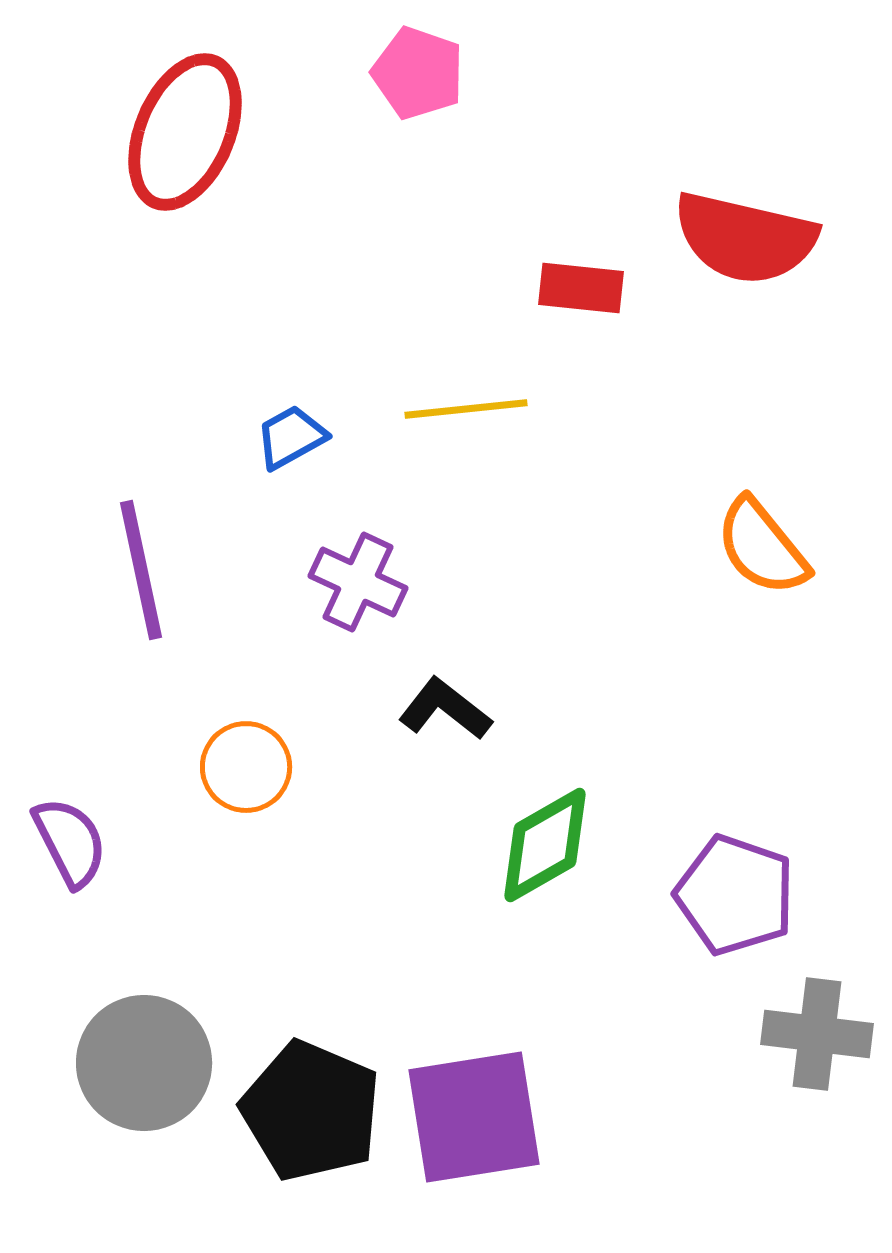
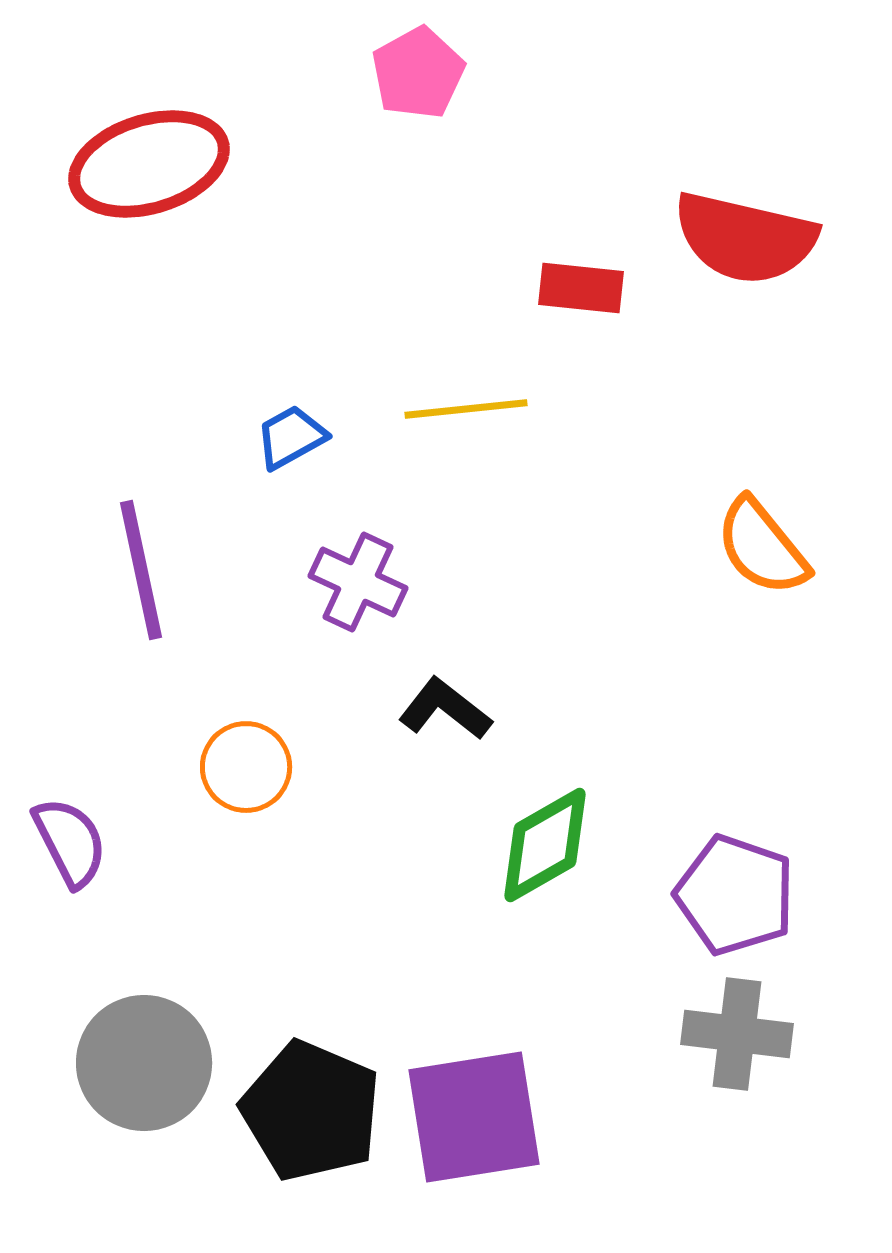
pink pentagon: rotated 24 degrees clockwise
red ellipse: moved 36 px left, 32 px down; rotated 50 degrees clockwise
gray cross: moved 80 px left
